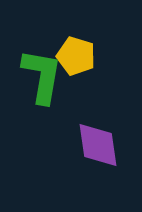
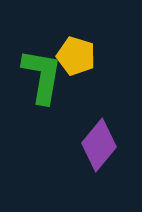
purple diamond: moved 1 px right; rotated 48 degrees clockwise
